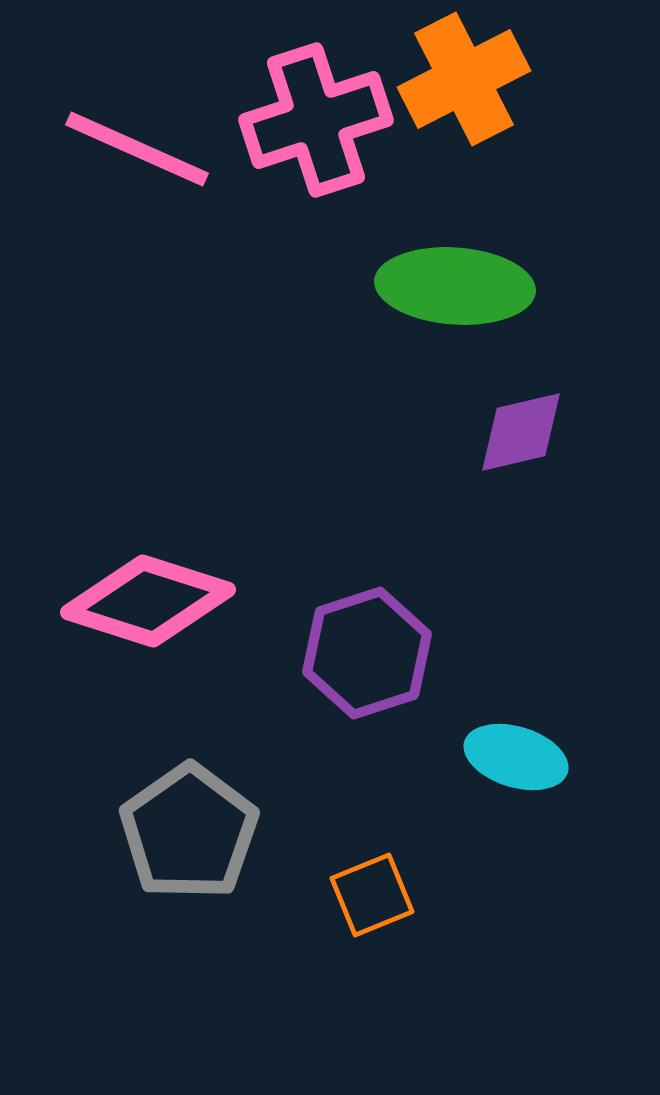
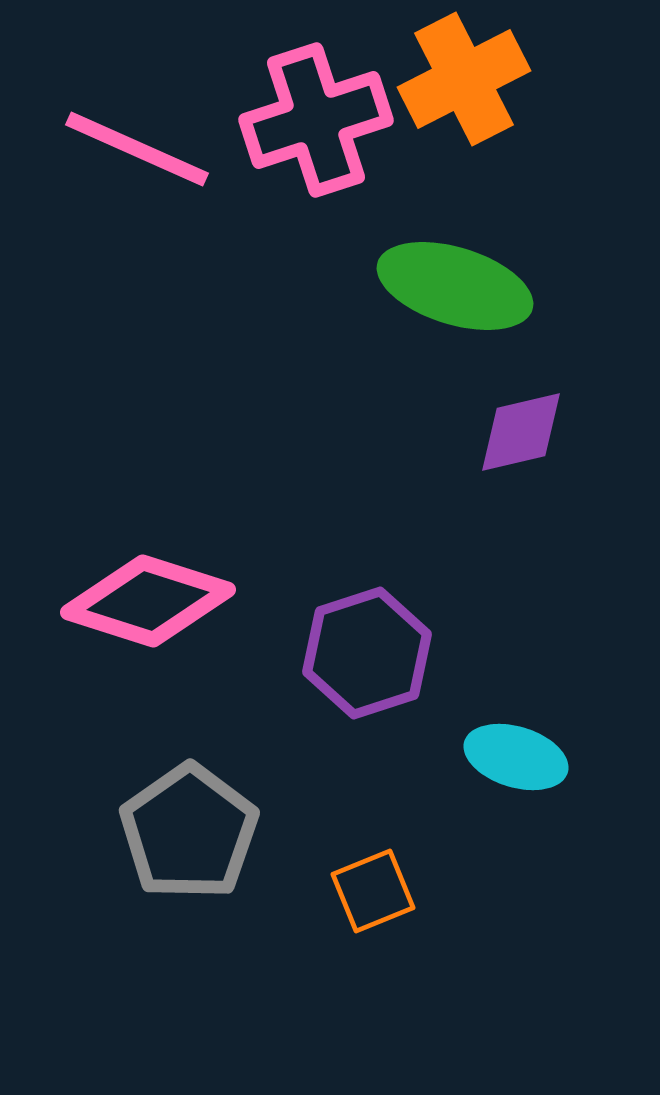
green ellipse: rotated 13 degrees clockwise
orange square: moved 1 px right, 4 px up
